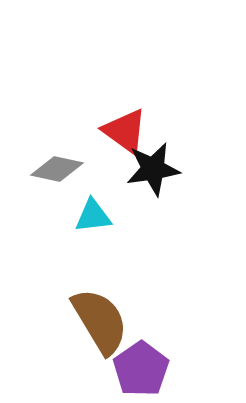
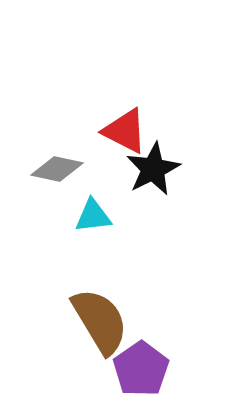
red triangle: rotated 9 degrees counterclockwise
black star: rotated 18 degrees counterclockwise
